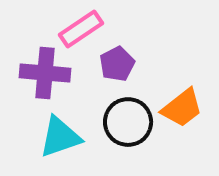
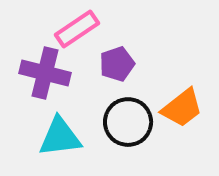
pink rectangle: moved 4 px left
purple pentagon: rotated 8 degrees clockwise
purple cross: rotated 9 degrees clockwise
cyan triangle: rotated 12 degrees clockwise
